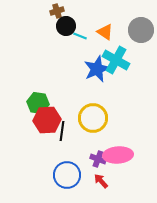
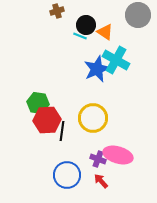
black circle: moved 20 px right, 1 px up
gray circle: moved 3 px left, 15 px up
pink ellipse: rotated 20 degrees clockwise
